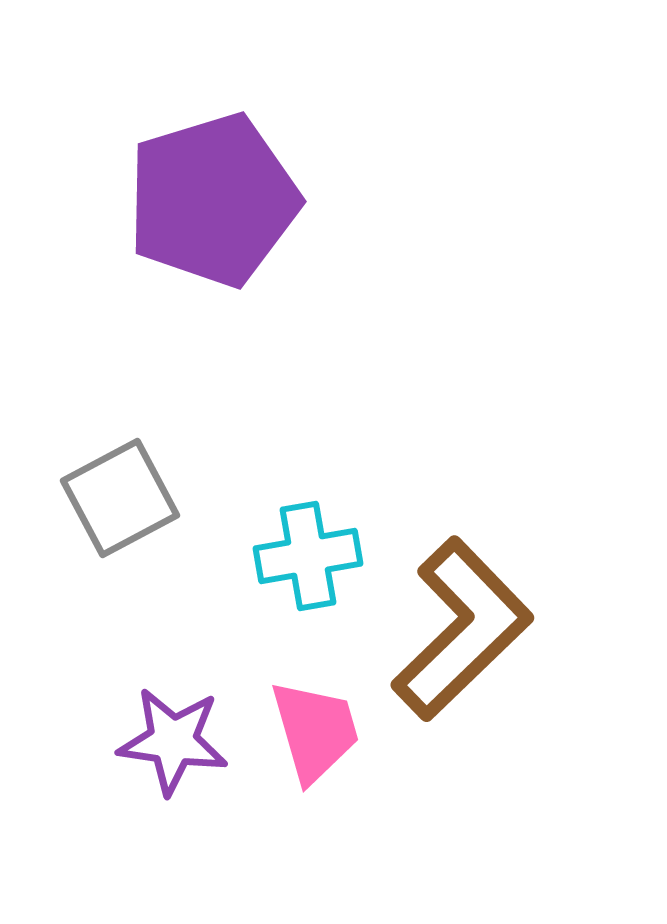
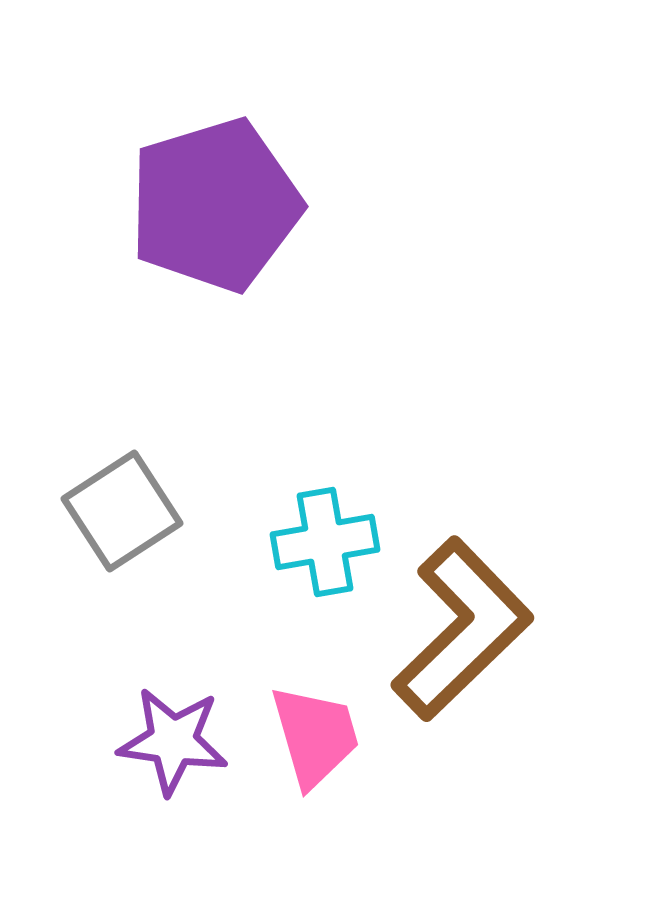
purple pentagon: moved 2 px right, 5 px down
gray square: moved 2 px right, 13 px down; rotated 5 degrees counterclockwise
cyan cross: moved 17 px right, 14 px up
pink trapezoid: moved 5 px down
